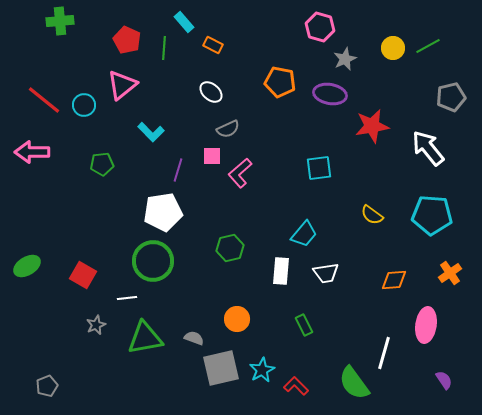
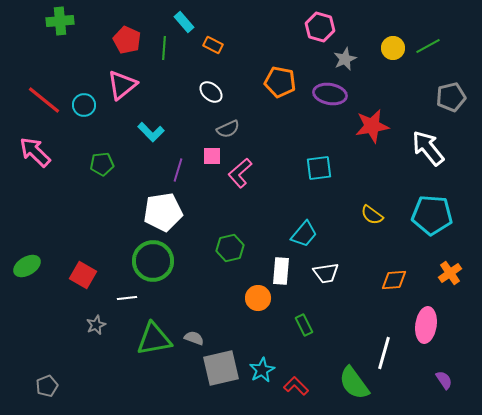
pink arrow at (32, 152): moved 3 px right; rotated 44 degrees clockwise
orange circle at (237, 319): moved 21 px right, 21 px up
green triangle at (145, 338): moved 9 px right, 1 px down
